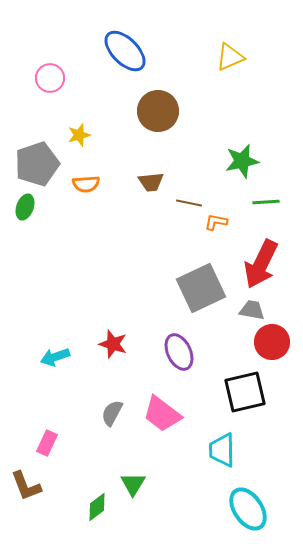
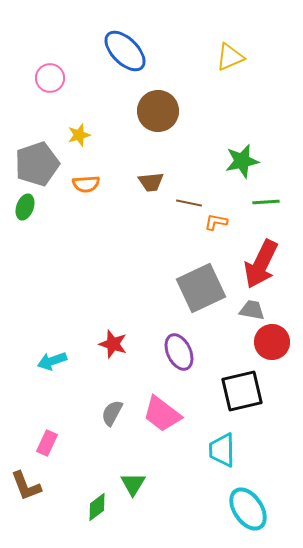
cyan arrow: moved 3 px left, 4 px down
black square: moved 3 px left, 1 px up
